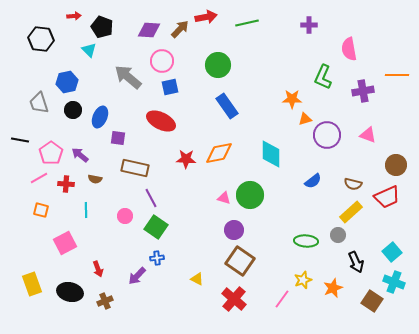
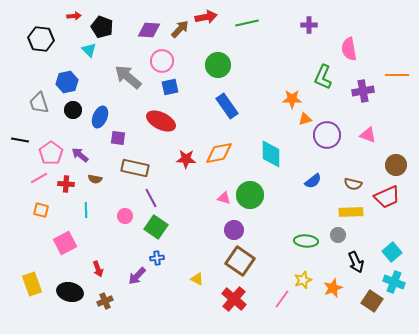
yellow rectangle at (351, 212): rotated 40 degrees clockwise
